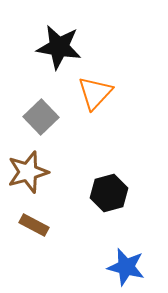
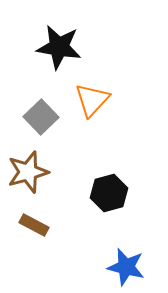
orange triangle: moved 3 px left, 7 px down
